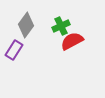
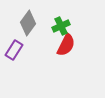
gray diamond: moved 2 px right, 2 px up
red semicircle: moved 6 px left, 4 px down; rotated 145 degrees clockwise
